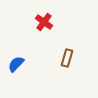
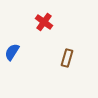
blue semicircle: moved 4 px left, 12 px up; rotated 12 degrees counterclockwise
